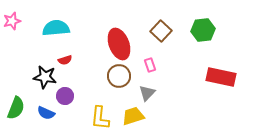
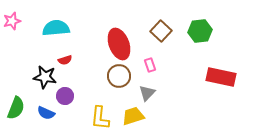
green hexagon: moved 3 px left, 1 px down
